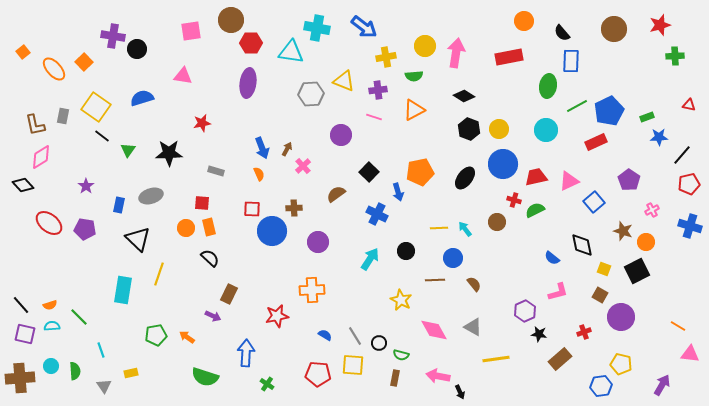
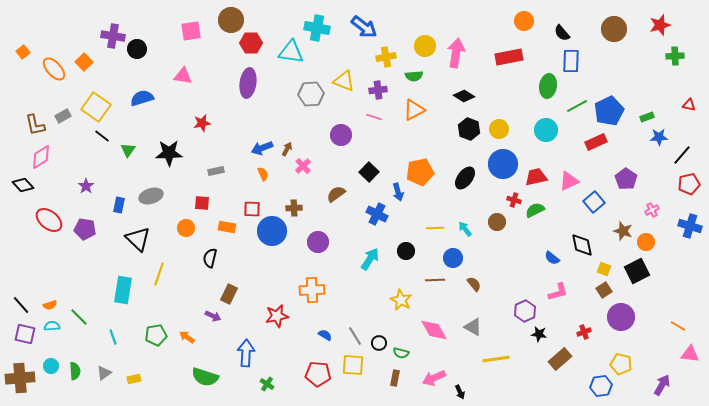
gray rectangle at (63, 116): rotated 49 degrees clockwise
blue arrow at (262, 148): rotated 90 degrees clockwise
gray rectangle at (216, 171): rotated 28 degrees counterclockwise
orange semicircle at (259, 174): moved 4 px right
purple pentagon at (629, 180): moved 3 px left, 1 px up
red ellipse at (49, 223): moved 3 px up
orange rectangle at (209, 227): moved 18 px right; rotated 66 degrees counterclockwise
yellow line at (439, 228): moved 4 px left
black semicircle at (210, 258): rotated 120 degrees counterclockwise
brown square at (600, 295): moved 4 px right, 5 px up; rotated 28 degrees clockwise
cyan line at (101, 350): moved 12 px right, 13 px up
green semicircle at (401, 355): moved 2 px up
yellow rectangle at (131, 373): moved 3 px right, 6 px down
pink arrow at (438, 376): moved 4 px left, 2 px down; rotated 35 degrees counterclockwise
gray triangle at (104, 386): moved 13 px up; rotated 28 degrees clockwise
